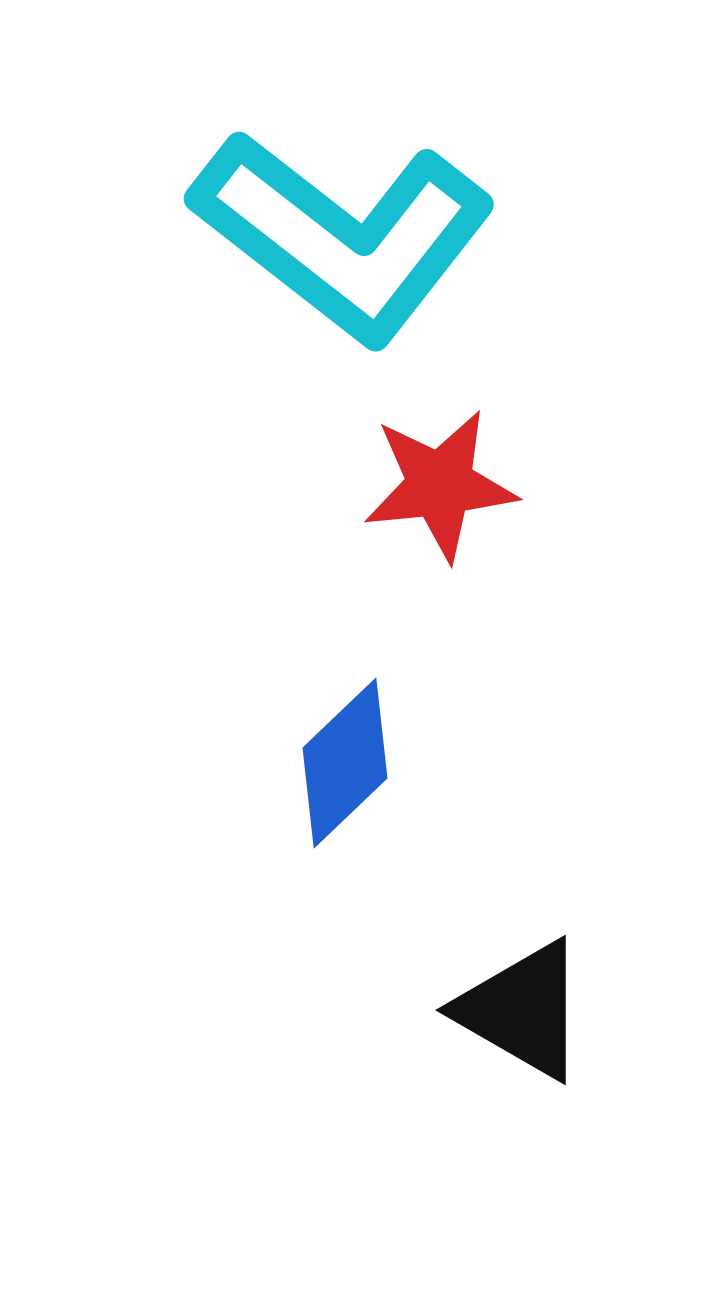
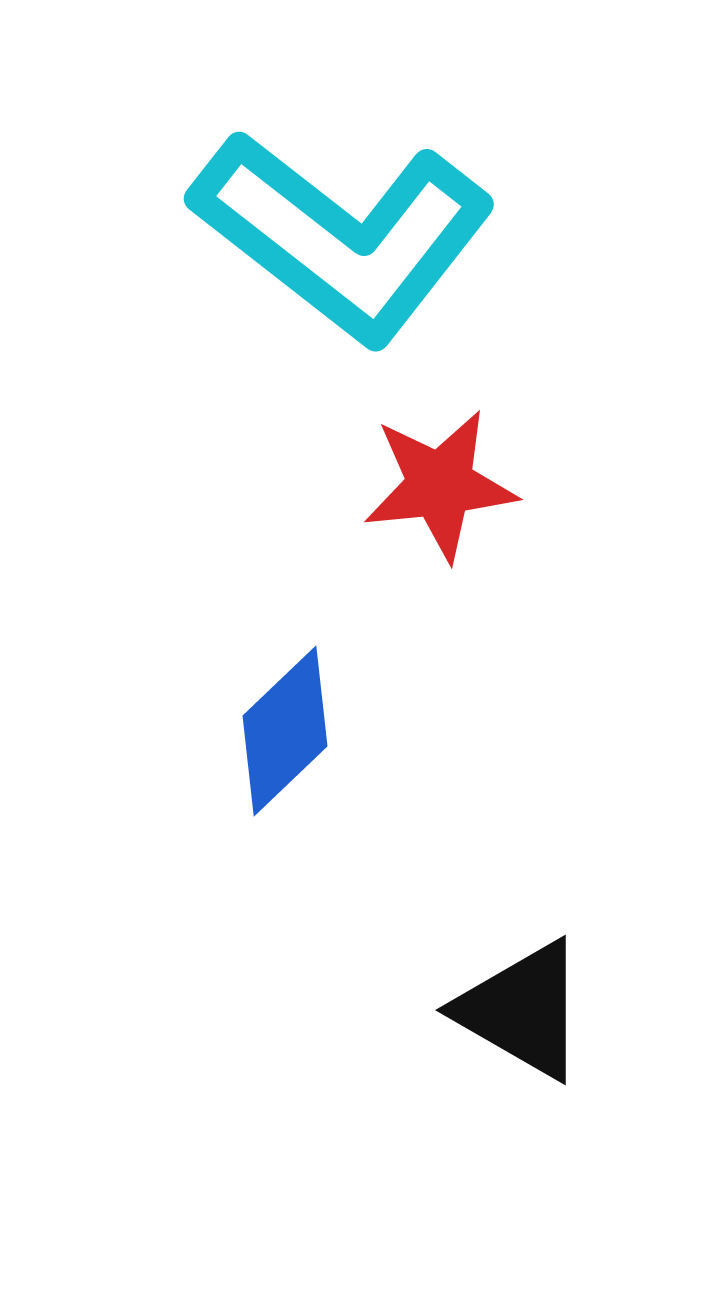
blue diamond: moved 60 px left, 32 px up
